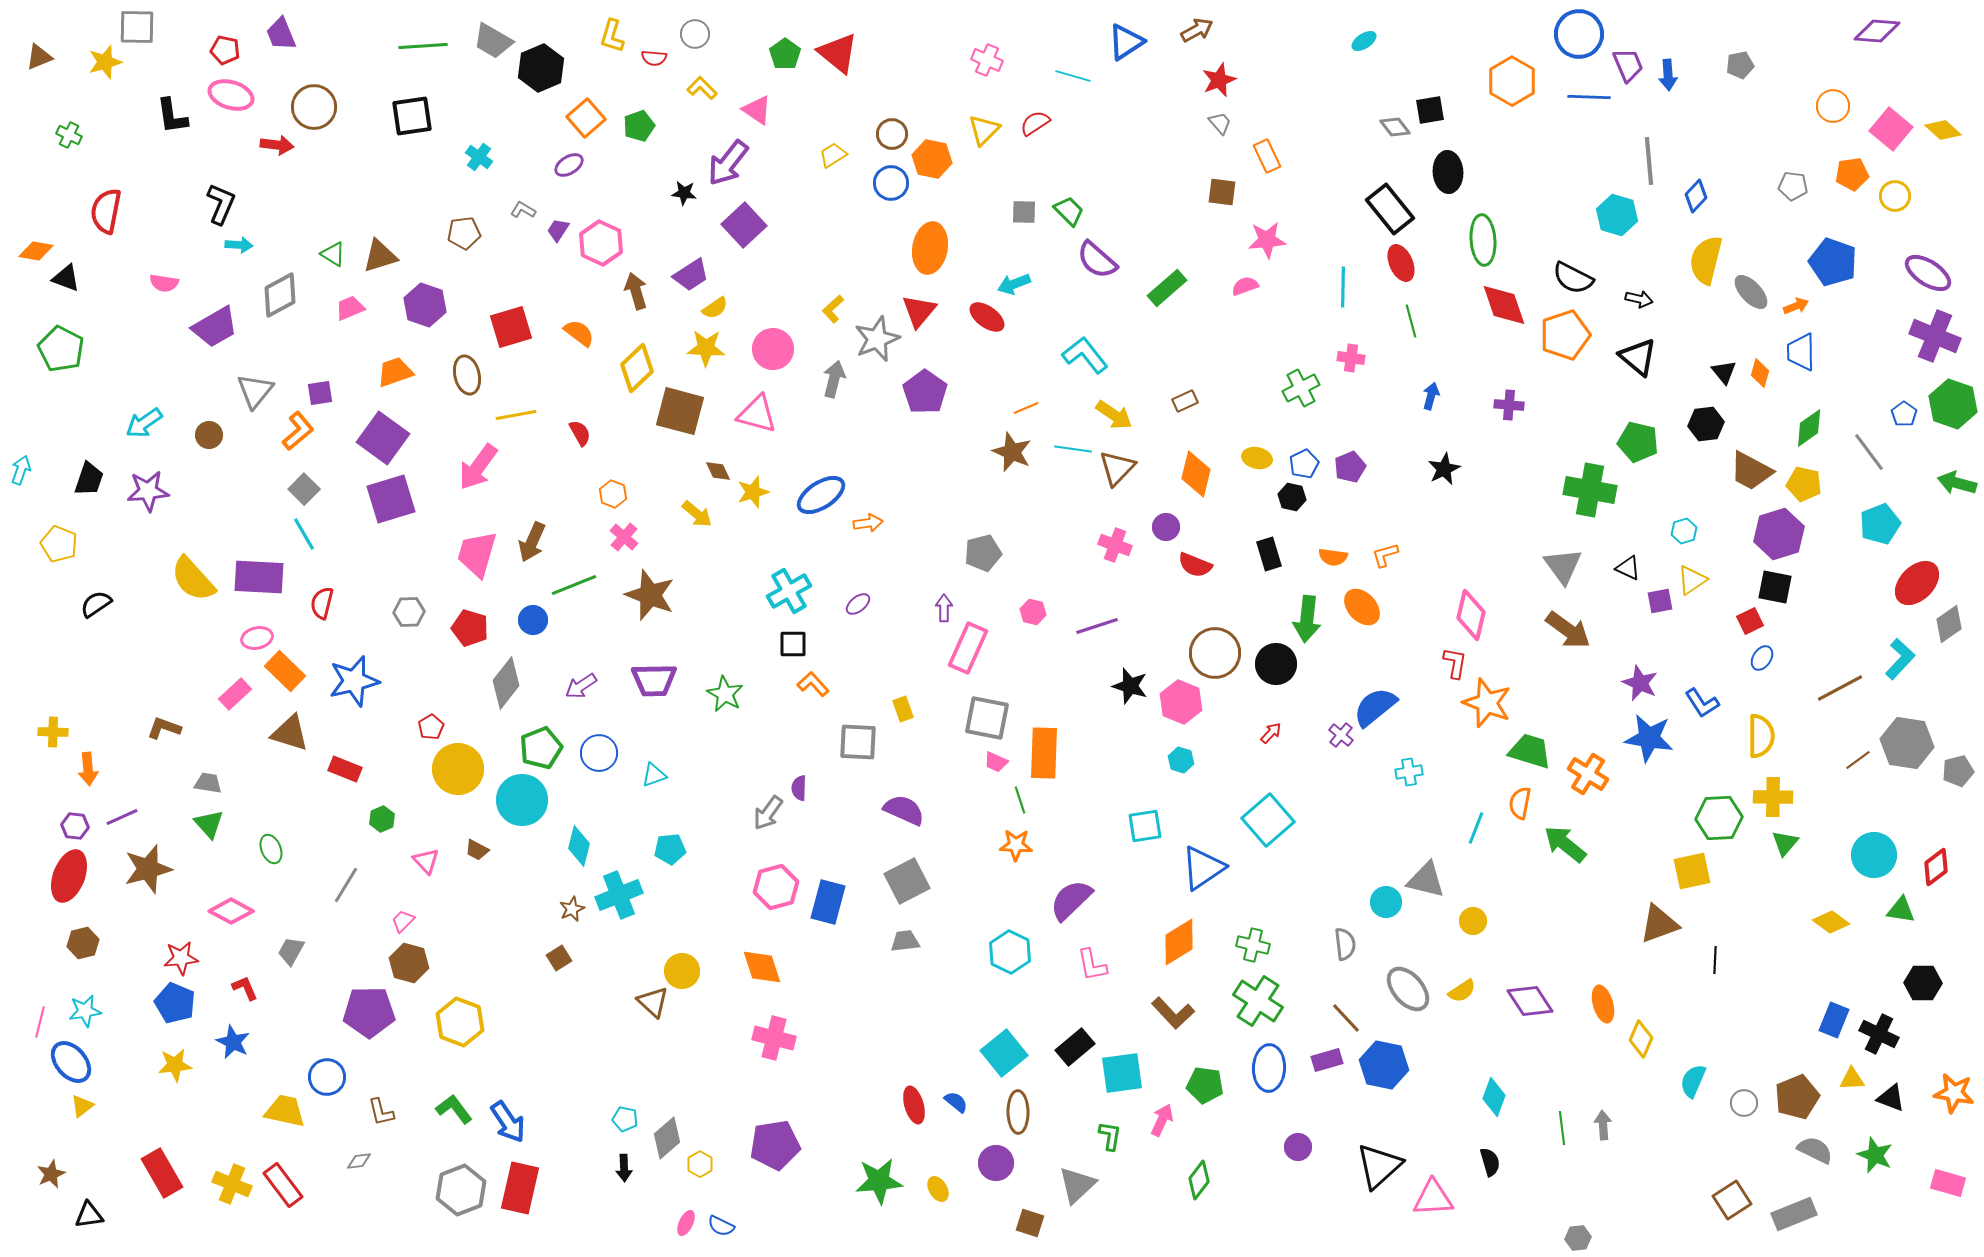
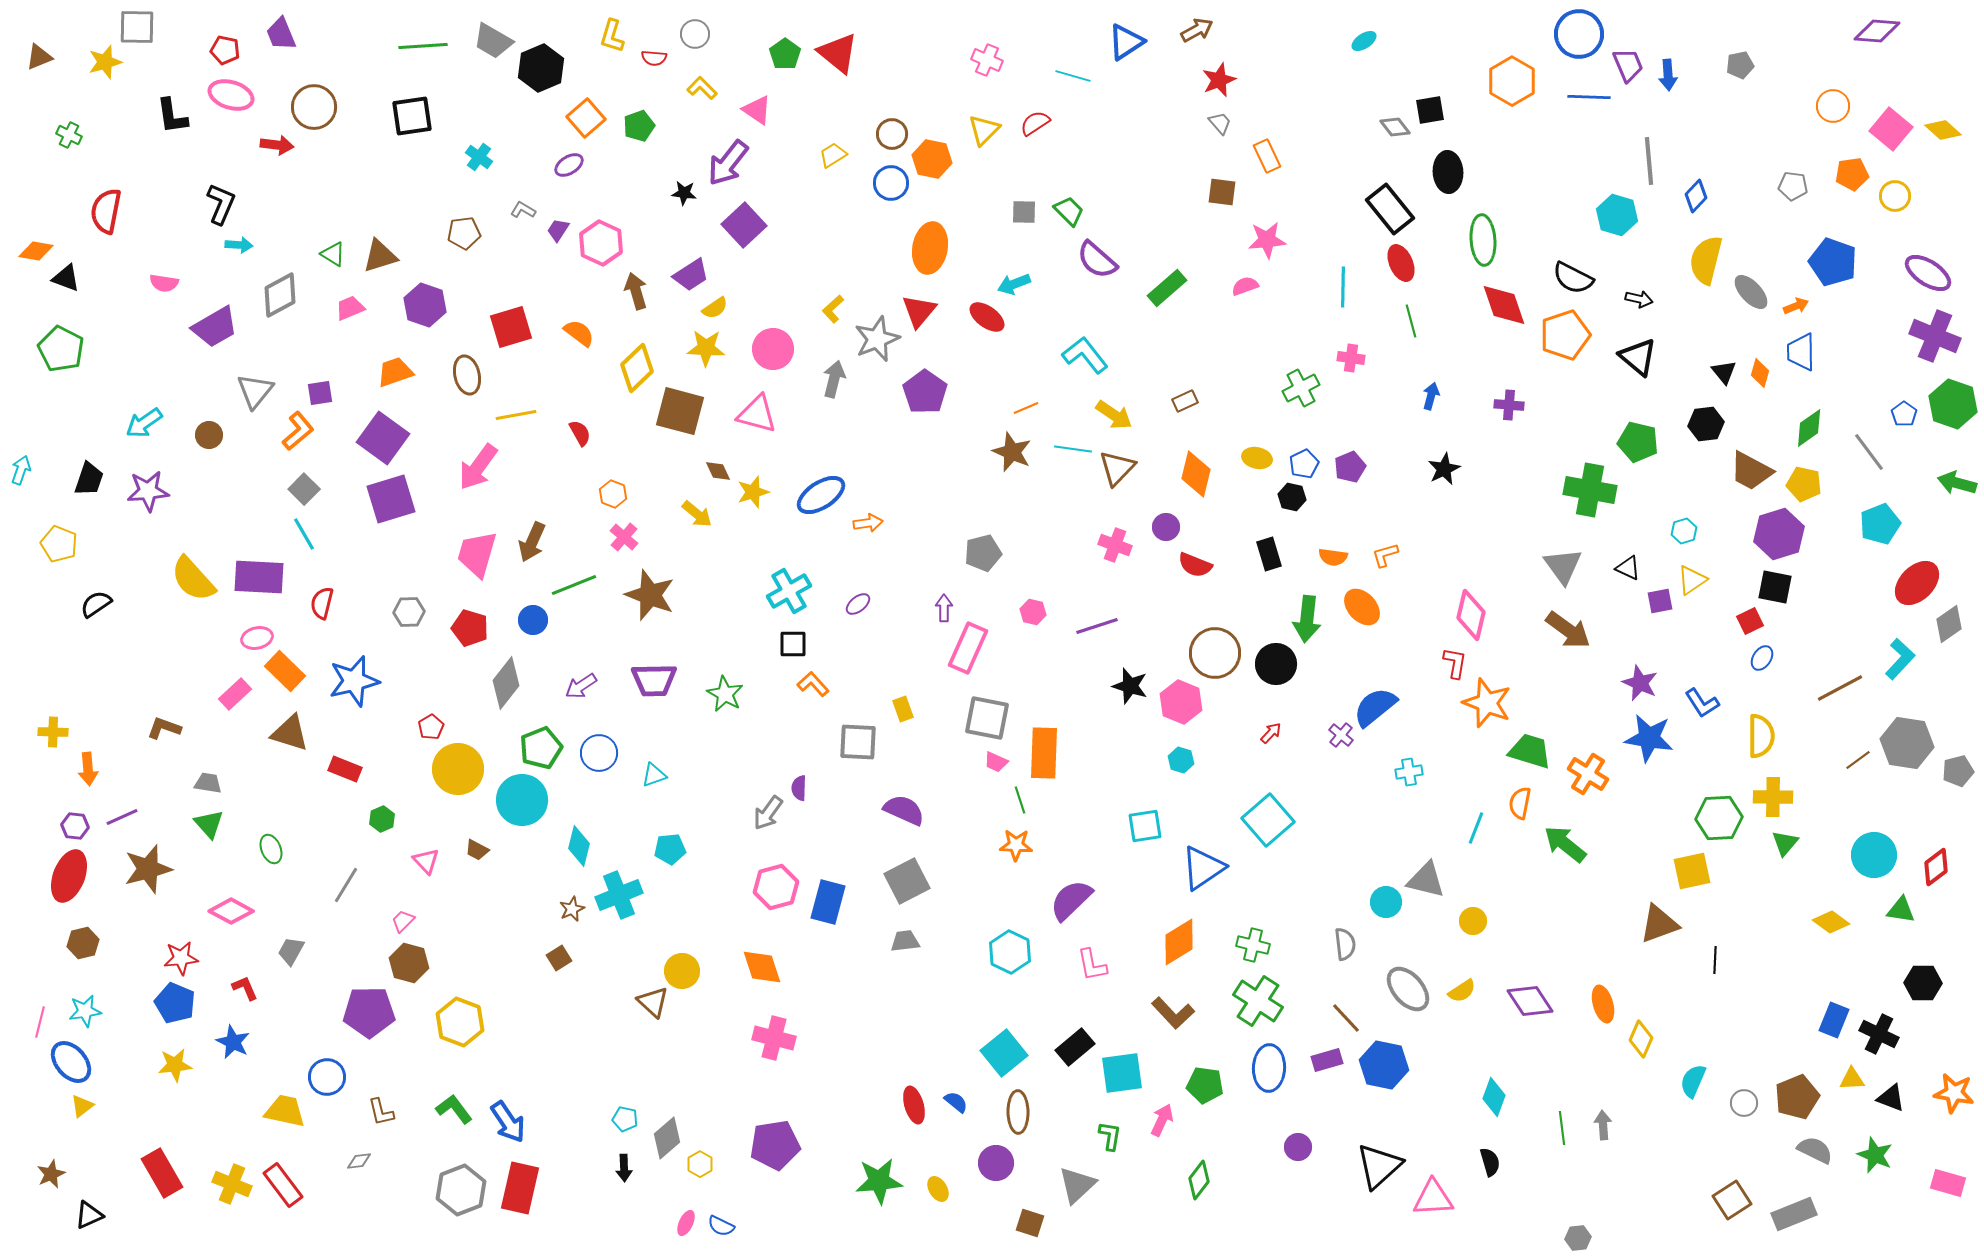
black triangle at (89, 1215): rotated 16 degrees counterclockwise
